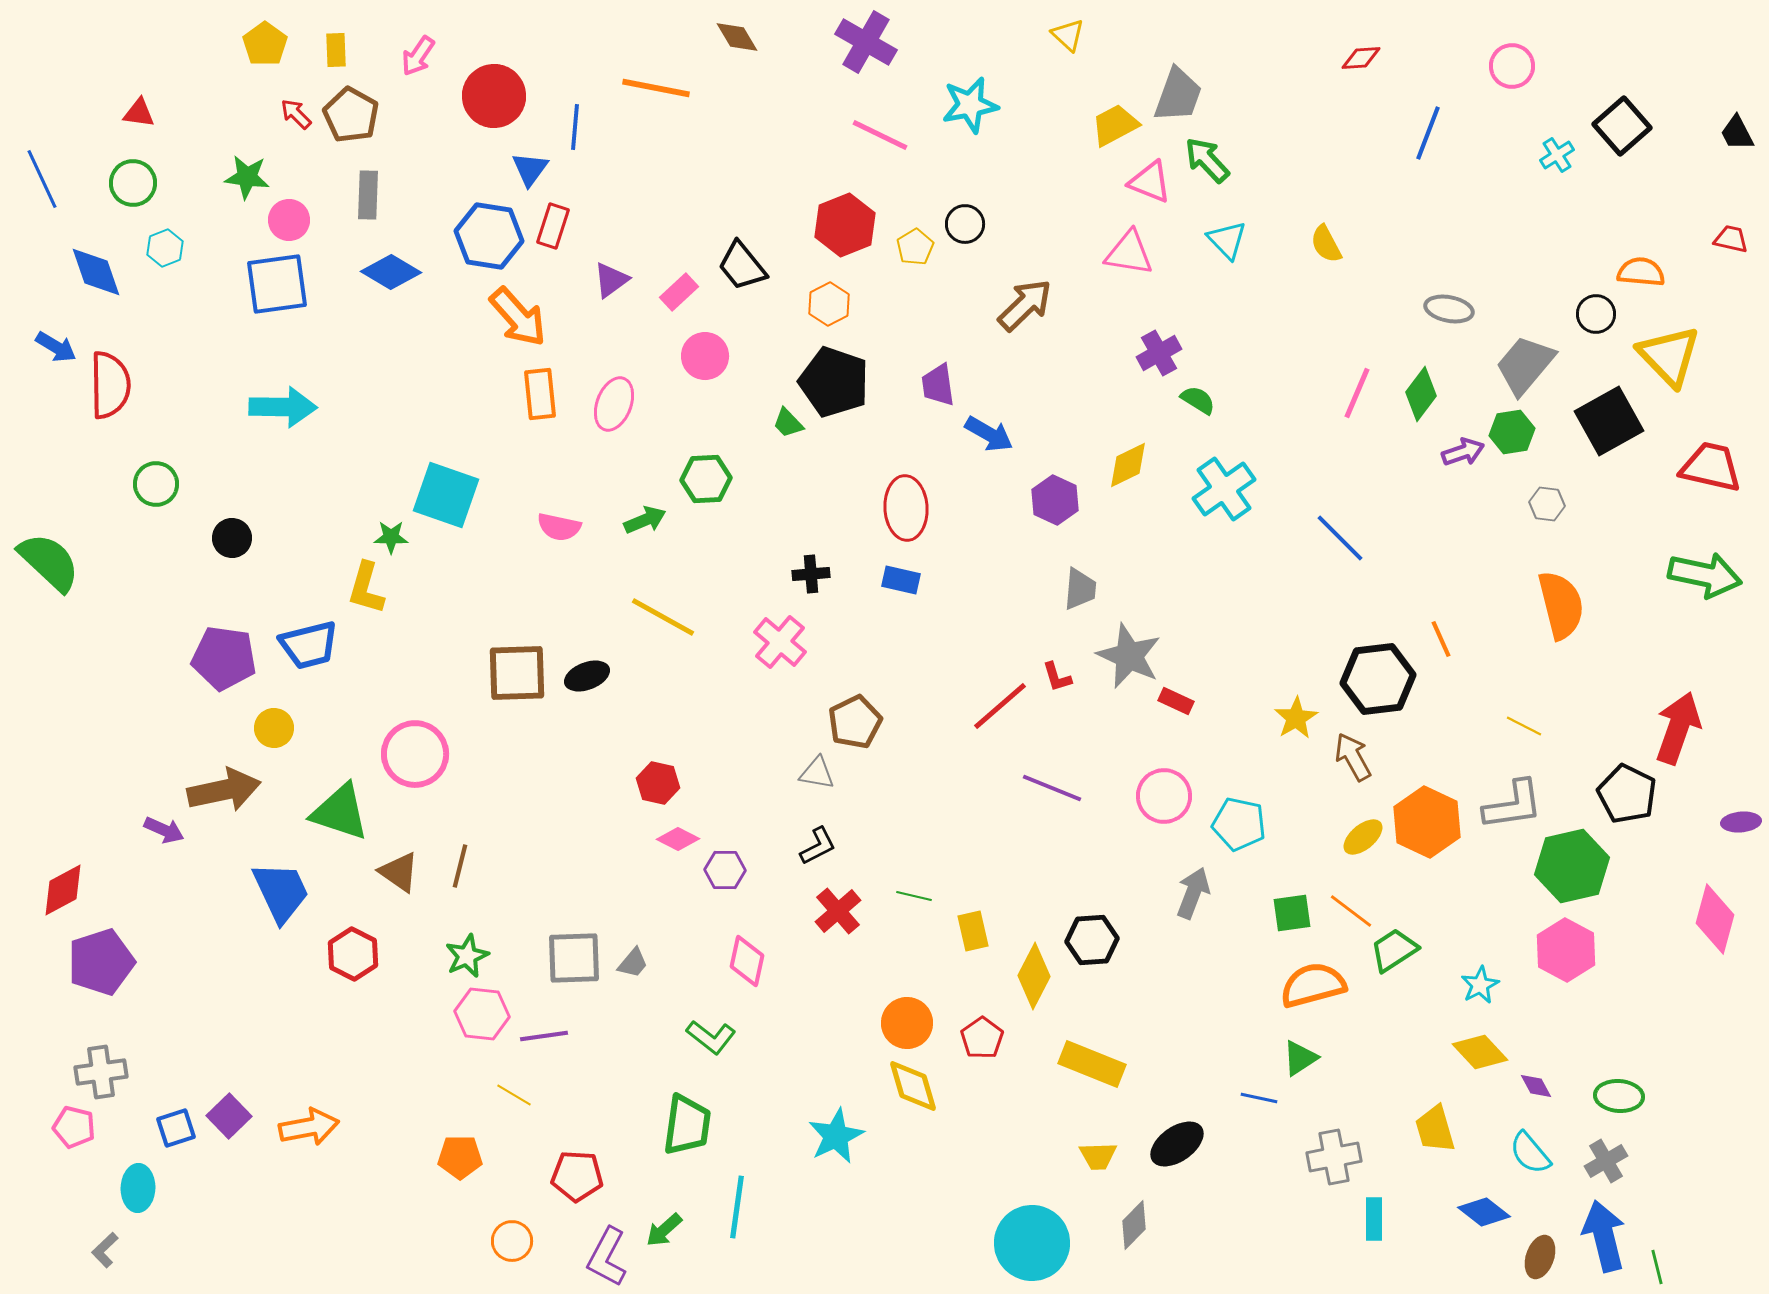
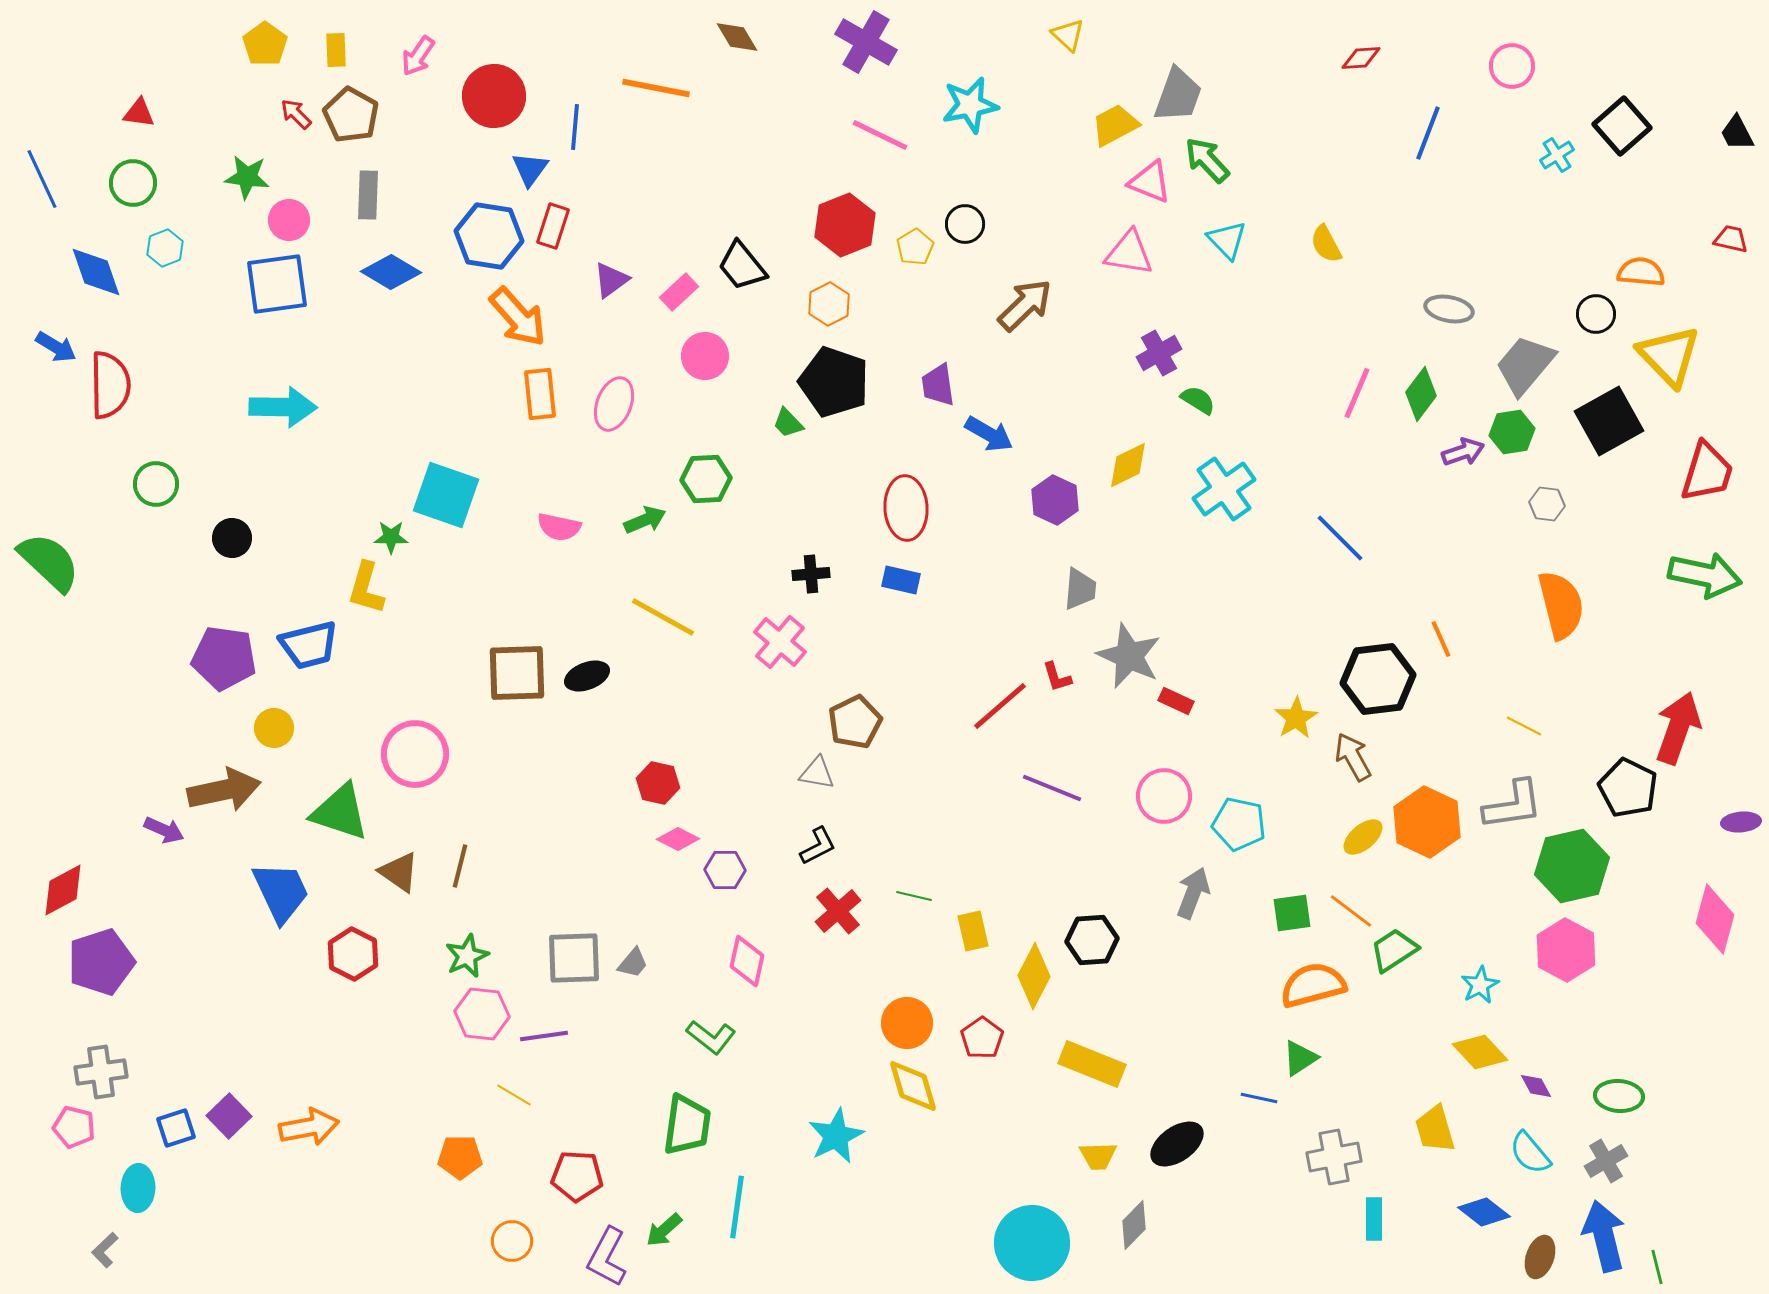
red trapezoid at (1711, 467): moved 4 px left, 5 px down; rotated 94 degrees clockwise
black pentagon at (1627, 794): moved 1 px right, 6 px up
